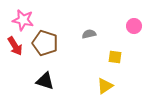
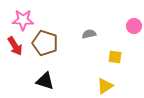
pink star: rotated 10 degrees counterclockwise
